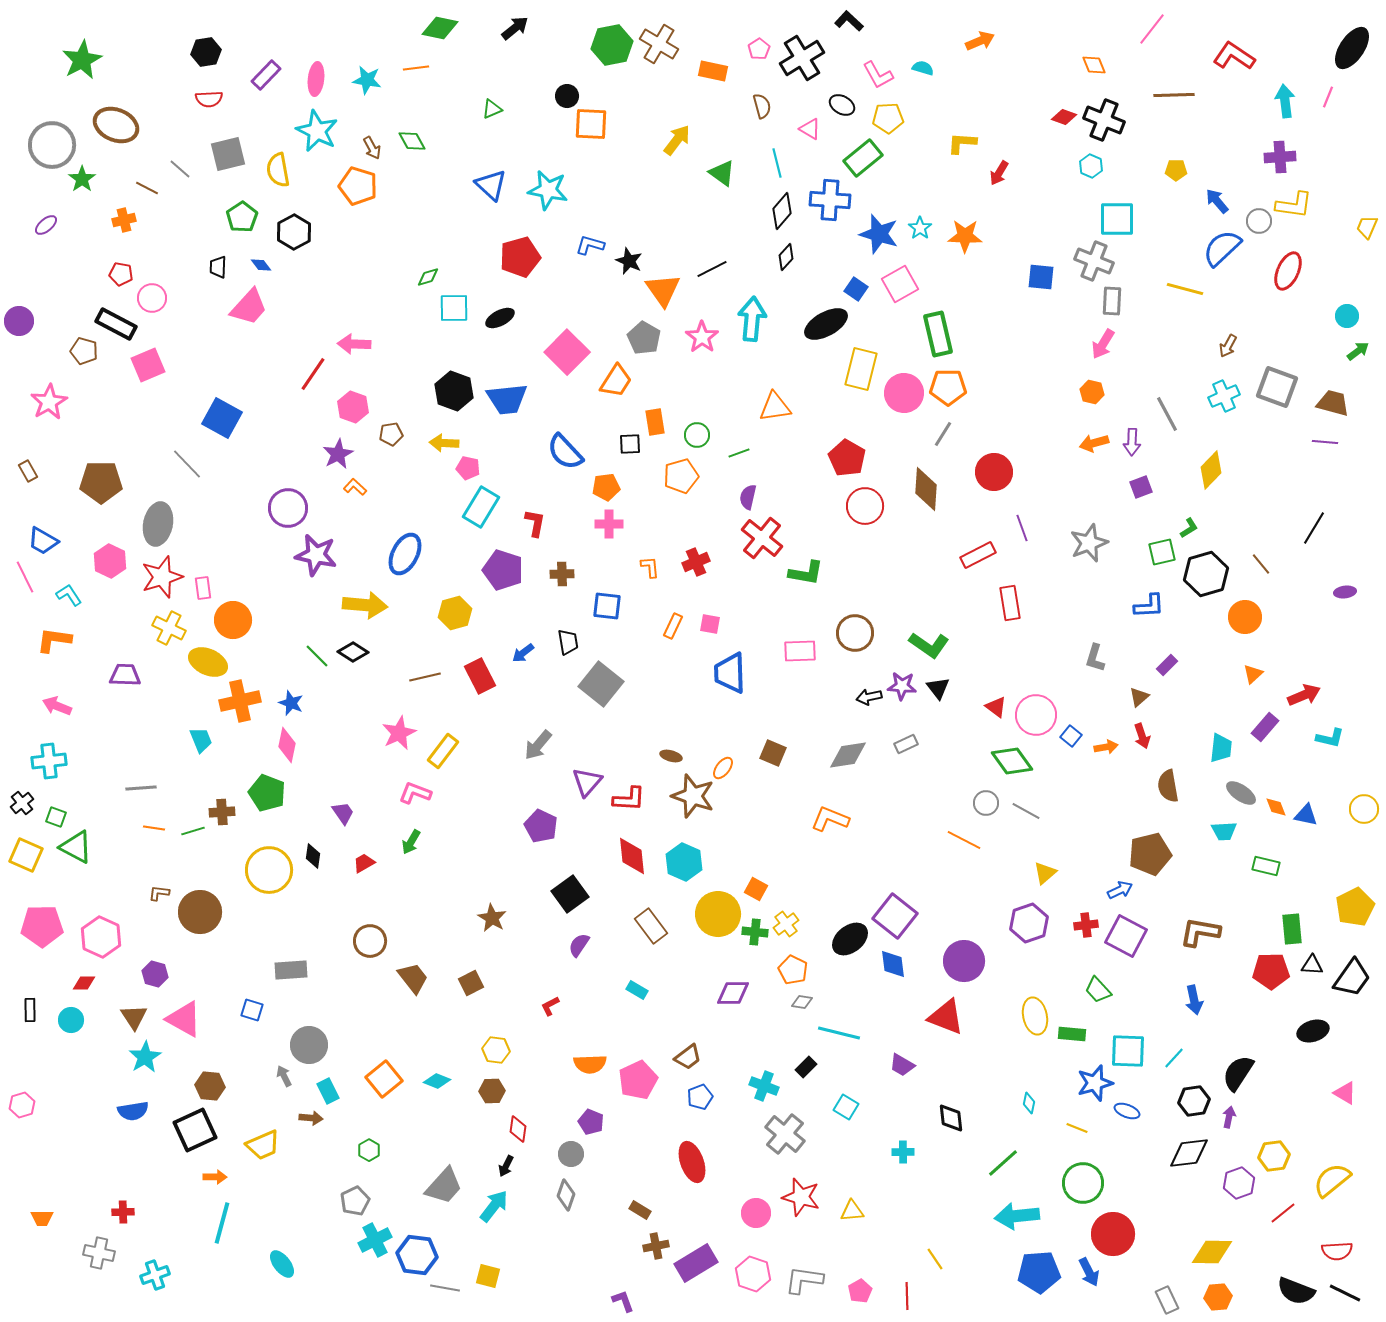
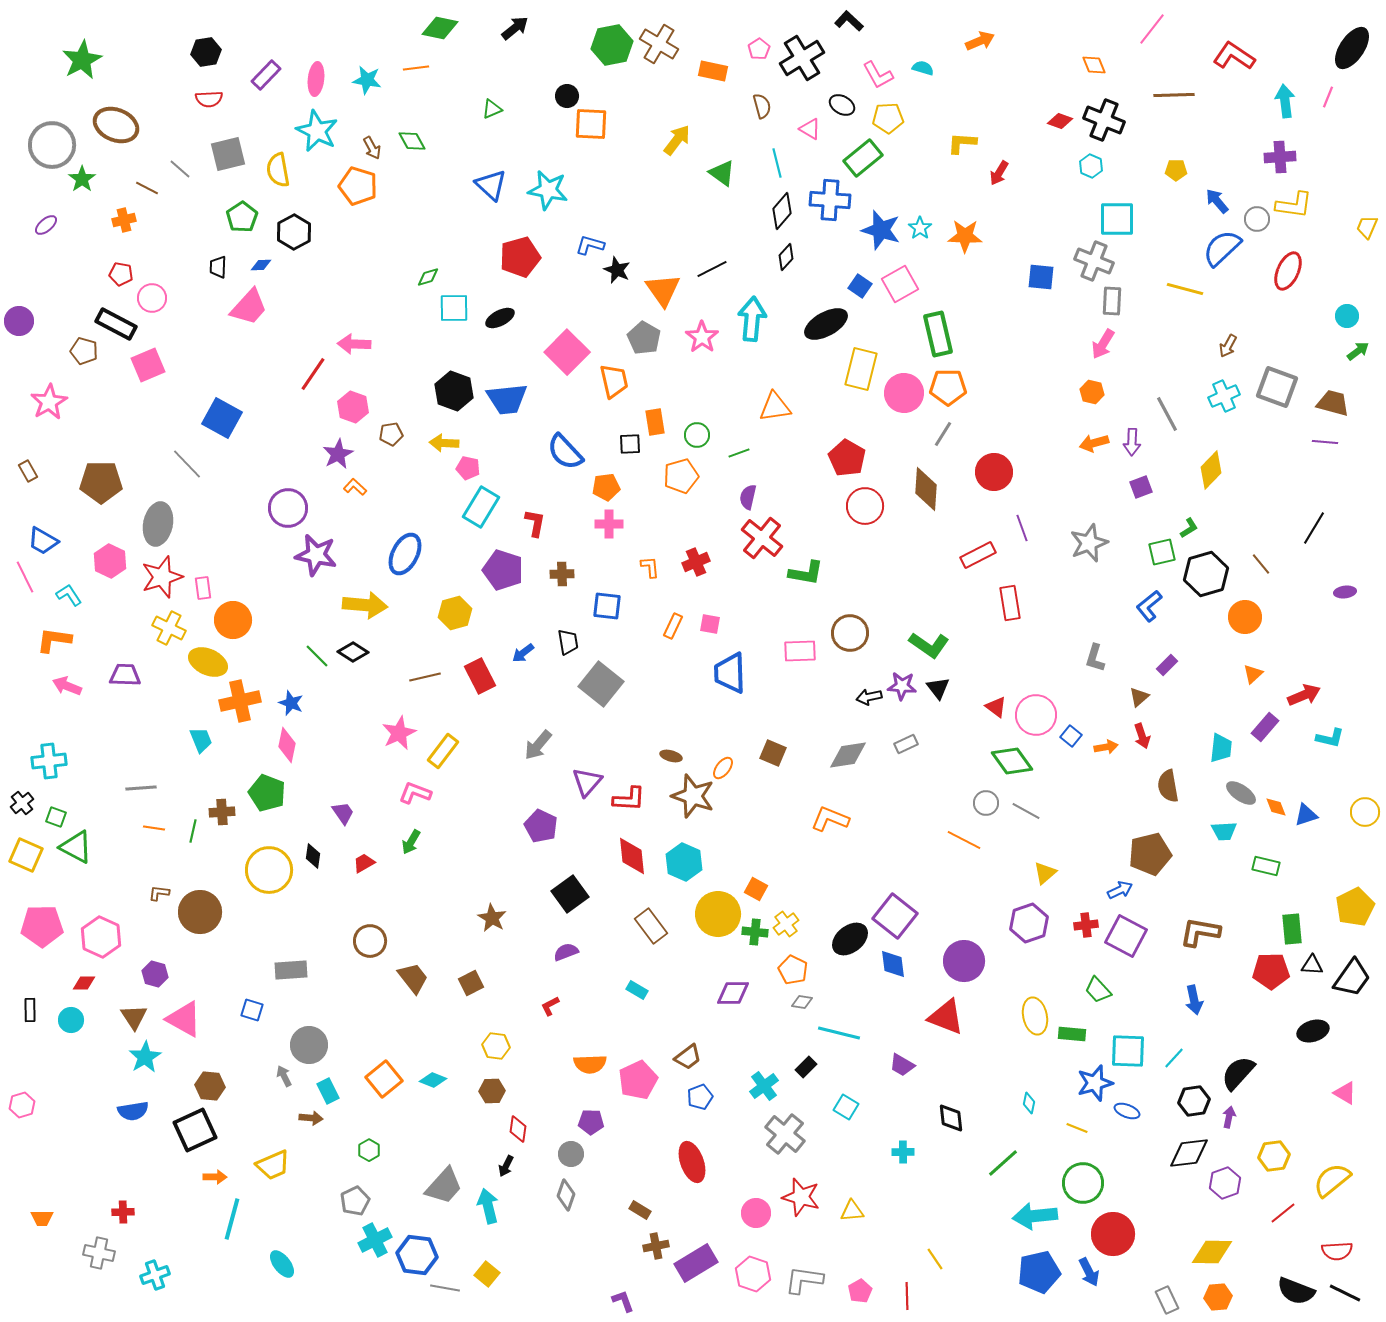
red diamond at (1064, 117): moved 4 px left, 4 px down
gray circle at (1259, 221): moved 2 px left, 2 px up
blue star at (879, 234): moved 2 px right, 4 px up
black star at (629, 261): moved 12 px left, 9 px down
blue diamond at (261, 265): rotated 55 degrees counterclockwise
blue square at (856, 289): moved 4 px right, 3 px up
orange trapezoid at (616, 381): moved 2 px left; rotated 45 degrees counterclockwise
blue L-shape at (1149, 606): rotated 144 degrees clockwise
brown circle at (855, 633): moved 5 px left
pink arrow at (57, 706): moved 10 px right, 20 px up
yellow circle at (1364, 809): moved 1 px right, 3 px down
blue triangle at (1306, 815): rotated 30 degrees counterclockwise
green line at (193, 831): rotated 60 degrees counterclockwise
purple semicircle at (579, 945): moved 13 px left, 7 px down; rotated 35 degrees clockwise
yellow hexagon at (496, 1050): moved 4 px up
black semicircle at (1238, 1073): rotated 9 degrees clockwise
cyan diamond at (437, 1081): moved 4 px left, 1 px up
cyan cross at (764, 1086): rotated 32 degrees clockwise
purple pentagon at (591, 1122): rotated 20 degrees counterclockwise
yellow trapezoid at (263, 1145): moved 10 px right, 20 px down
purple hexagon at (1239, 1183): moved 14 px left
cyan arrow at (494, 1206): moved 6 px left; rotated 52 degrees counterclockwise
cyan arrow at (1017, 1216): moved 18 px right
cyan line at (222, 1223): moved 10 px right, 4 px up
blue pentagon at (1039, 1272): rotated 9 degrees counterclockwise
yellow square at (488, 1276): moved 1 px left, 2 px up; rotated 25 degrees clockwise
